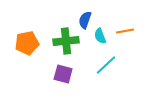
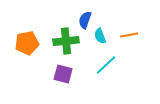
orange line: moved 4 px right, 4 px down
